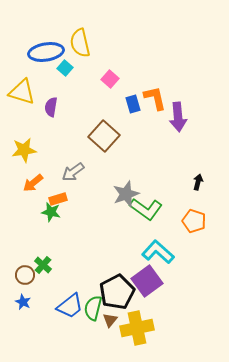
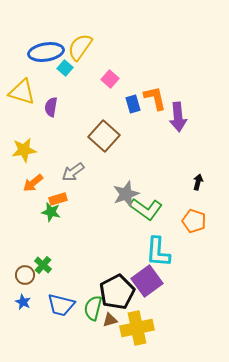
yellow semicircle: moved 4 px down; rotated 48 degrees clockwise
cyan L-shape: rotated 128 degrees counterclockwise
blue trapezoid: moved 9 px left, 1 px up; rotated 52 degrees clockwise
brown triangle: rotated 35 degrees clockwise
